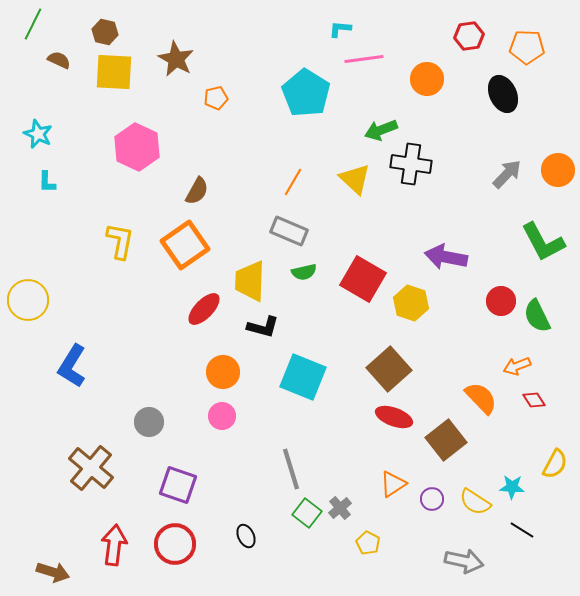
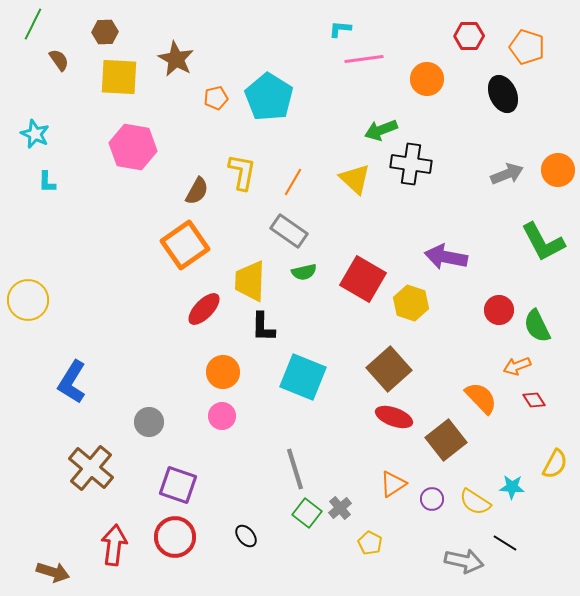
brown hexagon at (105, 32): rotated 15 degrees counterclockwise
red hexagon at (469, 36): rotated 8 degrees clockwise
orange pentagon at (527, 47): rotated 16 degrees clockwise
brown semicircle at (59, 60): rotated 30 degrees clockwise
yellow square at (114, 72): moved 5 px right, 5 px down
cyan pentagon at (306, 93): moved 37 px left, 4 px down
cyan star at (38, 134): moved 3 px left
pink hexagon at (137, 147): moved 4 px left; rotated 15 degrees counterclockwise
gray arrow at (507, 174): rotated 24 degrees clockwise
gray rectangle at (289, 231): rotated 12 degrees clockwise
yellow L-shape at (120, 241): moved 122 px right, 69 px up
red circle at (501, 301): moved 2 px left, 9 px down
green semicircle at (537, 316): moved 10 px down
black L-shape at (263, 327): rotated 76 degrees clockwise
blue L-shape at (72, 366): moved 16 px down
gray line at (291, 469): moved 4 px right
black line at (522, 530): moved 17 px left, 13 px down
black ellipse at (246, 536): rotated 15 degrees counterclockwise
yellow pentagon at (368, 543): moved 2 px right
red circle at (175, 544): moved 7 px up
